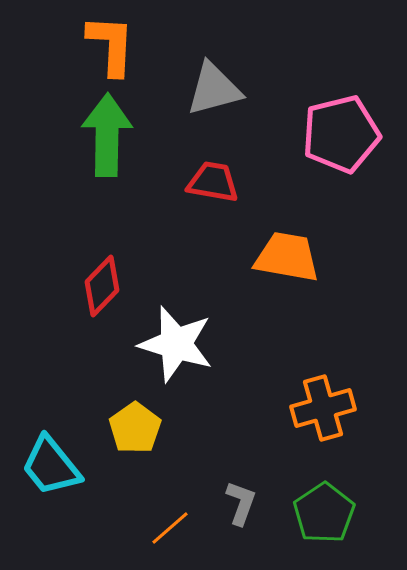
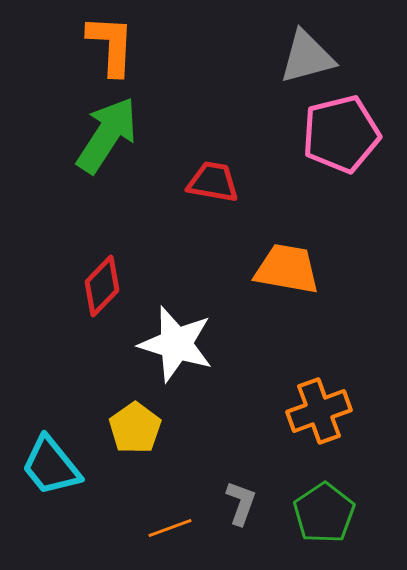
gray triangle: moved 93 px right, 32 px up
green arrow: rotated 32 degrees clockwise
orange trapezoid: moved 12 px down
orange cross: moved 4 px left, 3 px down; rotated 4 degrees counterclockwise
orange line: rotated 21 degrees clockwise
